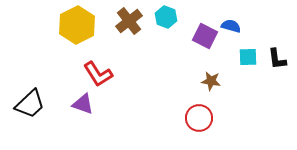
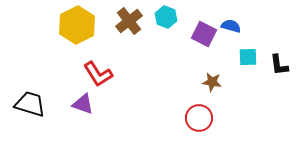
purple square: moved 1 px left, 2 px up
black L-shape: moved 2 px right, 6 px down
brown star: moved 1 px right, 1 px down
black trapezoid: rotated 120 degrees counterclockwise
